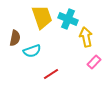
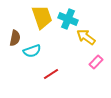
yellow arrow: rotated 42 degrees counterclockwise
pink rectangle: moved 2 px right
